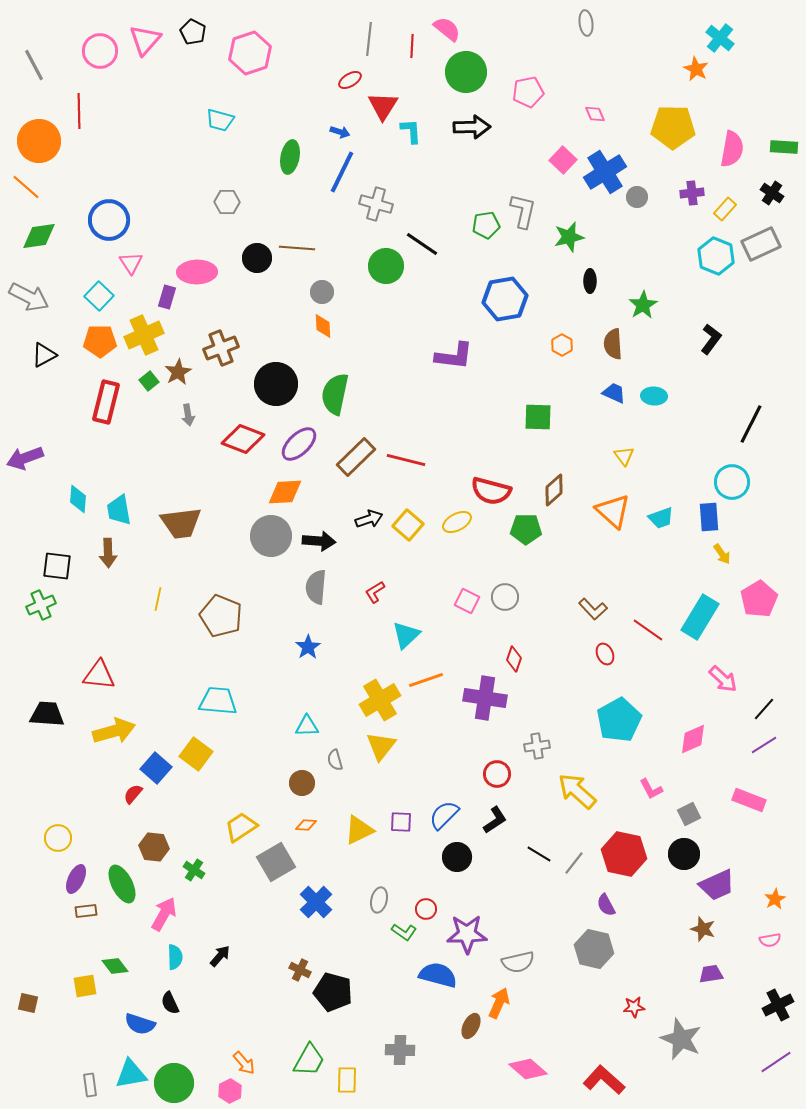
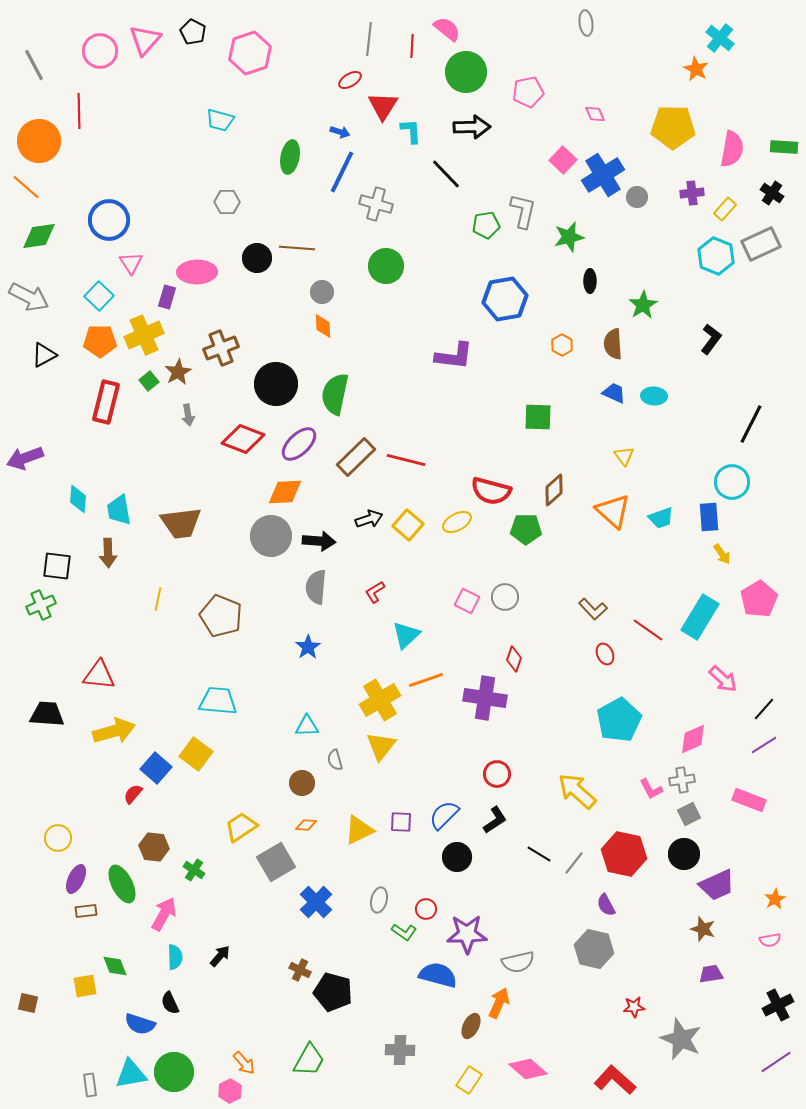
blue cross at (605, 172): moved 2 px left, 3 px down
black line at (422, 244): moved 24 px right, 70 px up; rotated 12 degrees clockwise
gray cross at (537, 746): moved 145 px right, 34 px down
green diamond at (115, 966): rotated 16 degrees clockwise
yellow rectangle at (347, 1080): moved 122 px right; rotated 32 degrees clockwise
red L-shape at (604, 1080): moved 11 px right
green circle at (174, 1083): moved 11 px up
